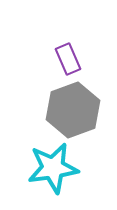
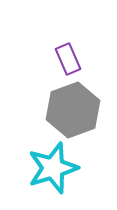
cyan star: rotated 9 degrees counterclockwise
